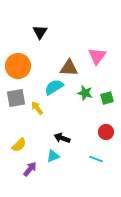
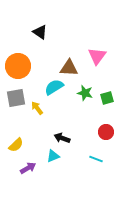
black triangle: rotated 28 degrees counterclockwise
yellow semicircle: moved 3 px left
purple arrow: moved 2 px left, 1 px up; rotated 21 degrees clockwise
